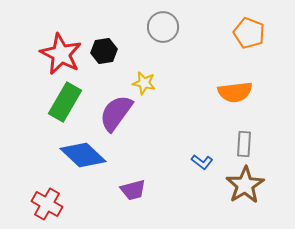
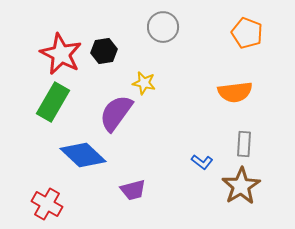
orange pentagon: moved 2 px left
green rectangle: moved 12 px left
brown star: moved 4 px left, 1 px down
